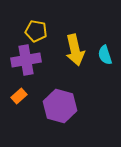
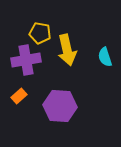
yellow pentagon: moved 4 px right, 2 px down
yellow arrow: moved 8 px left
cyan semicircle: moved 2 px down
purple hexagon: rotated 12 degrees counterclockwise
